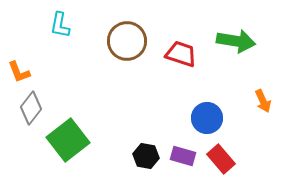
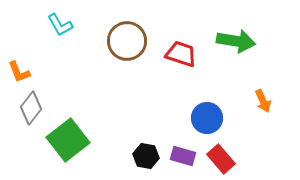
cyan L-shape: rotated 40 degrees counterclockwise
